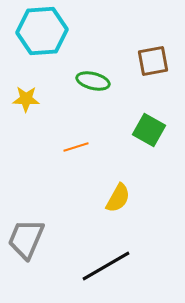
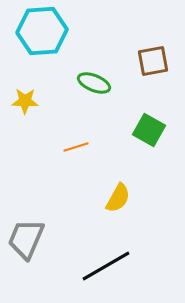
green ellipse: moved 1 px right, 2 px down; rotated 8 degrees clockwise
yellow star: moved 1 px left, 2 px down
